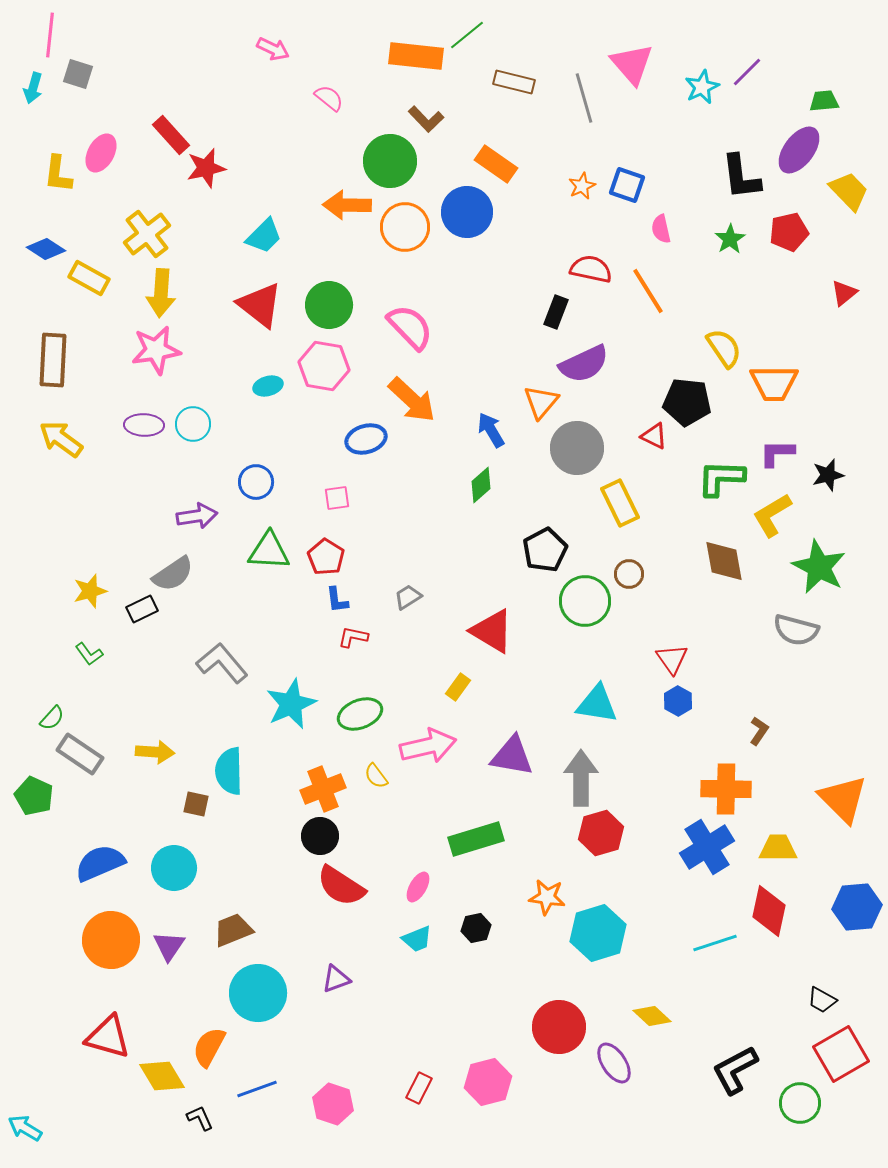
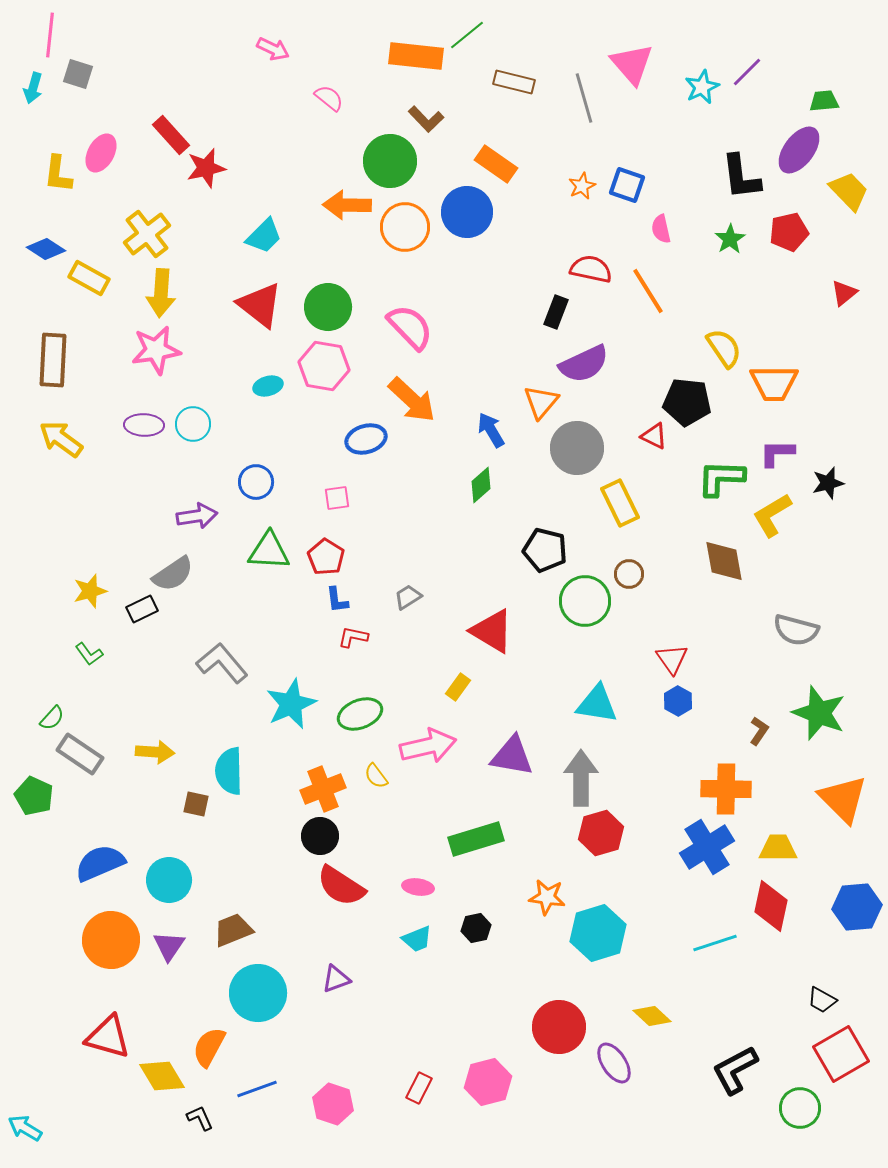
green circle at (329, 305): moved 1 px left, 2 px down
black star at (828, 475): moved 8 px down
black pentagon at (545, 550): rotated 30 degrees counterclockwise
green star at (819, 567): moved 146 px down; rotated 6 degrees counterclockwise
cyan circle at (174, 868): moved 5 px left, 12 px down
pink ellipse at (418, 887): rotated 68 degrees clockwise
red diamond at (769, 911): moved 2 px right, 5 px up
green circle at (800, 1103): moved 5 px down
